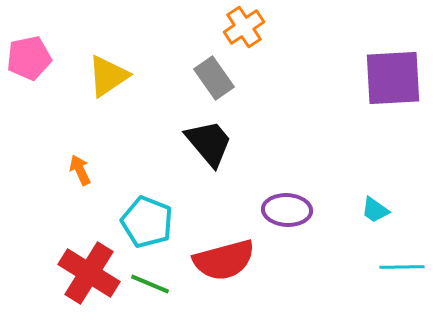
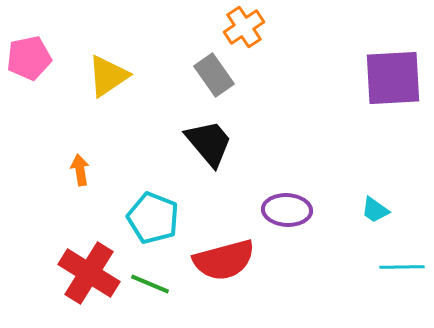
gray rectangle: moved 3 px up
orange arrow: rotated 16 degrees clockwise
cyan pentagon: moved 6 px right, 4 px up
